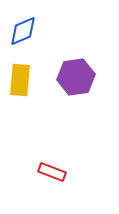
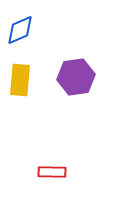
blue diamond: moved 3 px left, 1 px up
red rectangle: rotated 20 degrees counterclockwise
